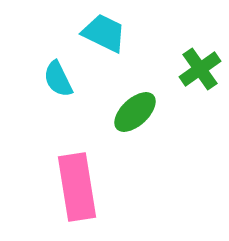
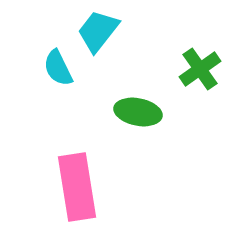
cyan trapezoid: moved 6 px left, 2 px up; rotated 78 degrees counterclockwise
cyan semicircle: moved 11 px up
green ellipse: moved 3 px right; rotated 54 degrees clockwise
